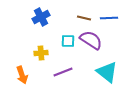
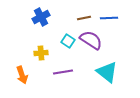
brown line: rotated 24 degrees counterclockwise
cyan square: rotated 32 degrees clockwise
purple line: rotated 12 degrees clockwise
